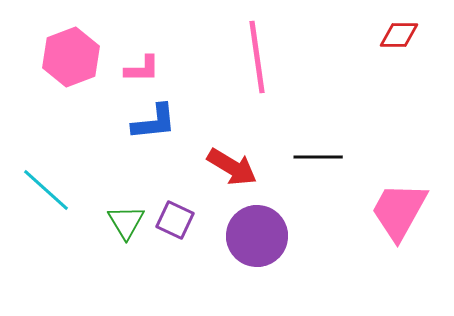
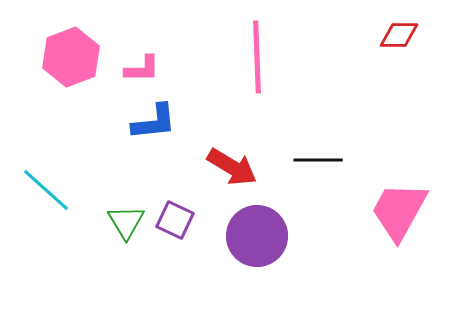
pink line: rotated 6 degrees clockwise
black line: moved 3 px down
